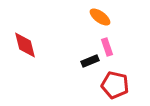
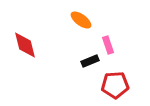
orange ellipse: moved 19 px left, 3 px down
pink rectangle: moved 1 px right, 2 px up
red pentagon: rotated 16 degrees counterclockwise
